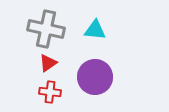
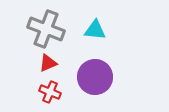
gray cross: rotated 9 degrees clockwise
red triangle: rotated 12 degrees clockwise
red cross: rotated 15 degrees clockwise
